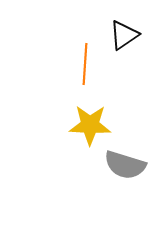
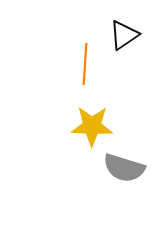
yellow star: moved 2 px right, 1 px down
gray semicircle: moved 1 px left, 3 px down
